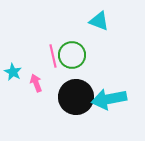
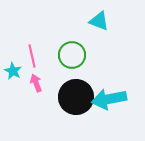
pink line: moved 21 px left
cyan star: moved 1 px up
